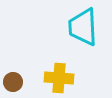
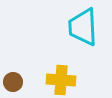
yellow cross: moved 2 px right, 2 px down
